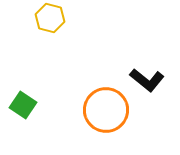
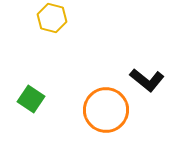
yellow hexagon: moved 2 px right
green square: moved 8 px right, 6 px up
